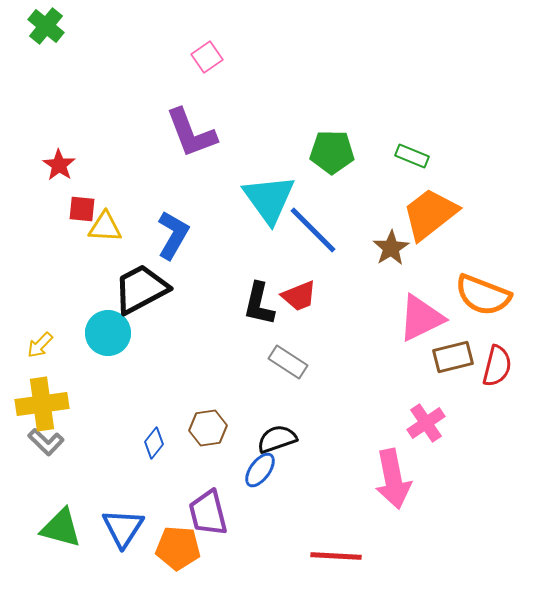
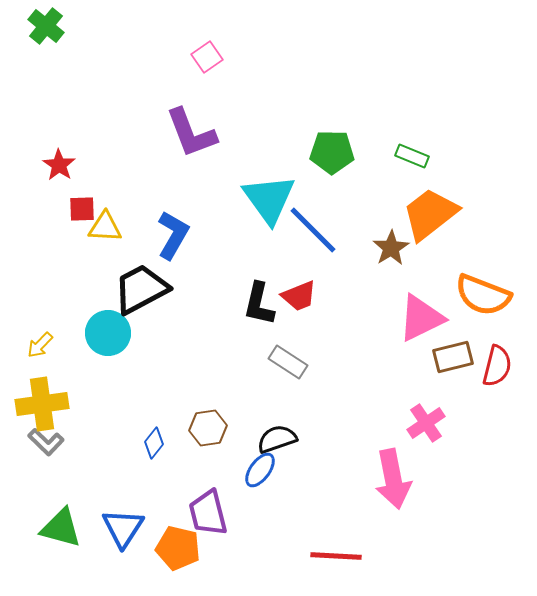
red square: rotated 8 degrees counterclockwise
orange pentagon: rotated 9 degrees clockwise
